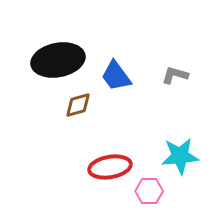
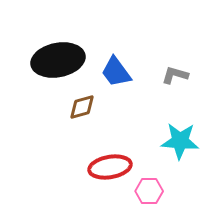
blue trapezoid: moved 4 px up
brown diamond: moved 4 px right, 2 px down
cyan star: moved 15 px up; rotated 9 degrees clockwise
